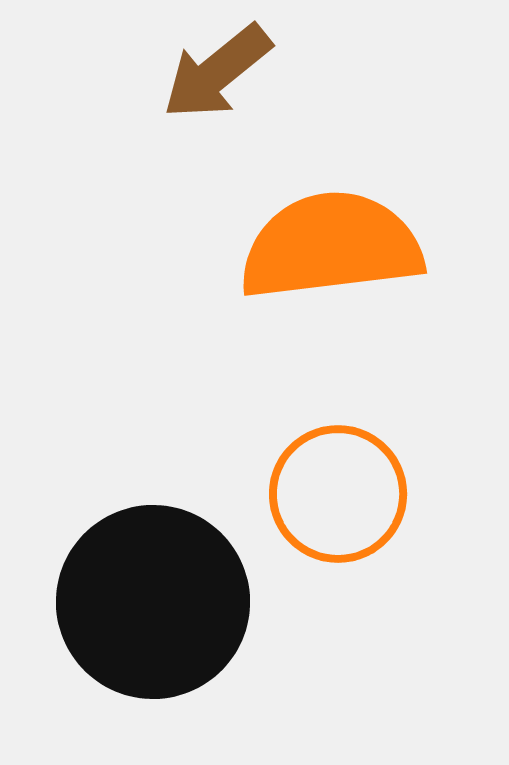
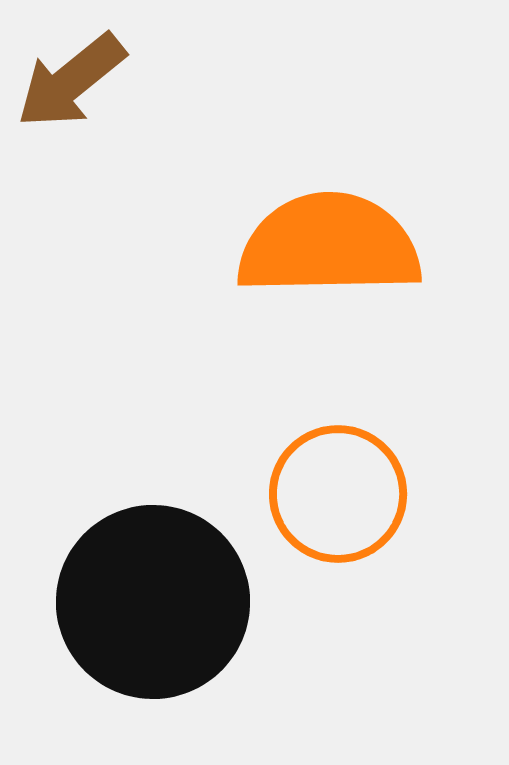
brown arrow: moved 146 px left, 9 px down
orange semicircle: moved 2 px left, 1 px up; rotated 6 degrees clockwise
